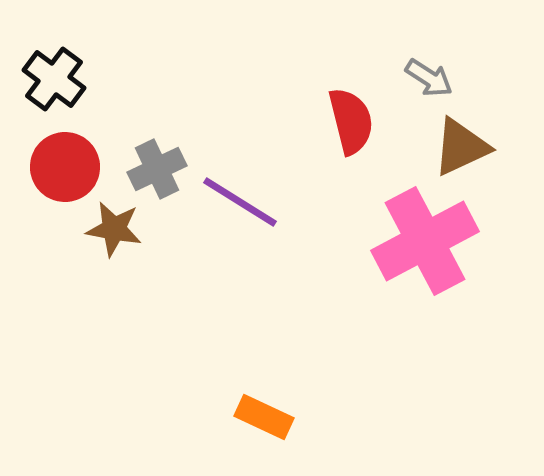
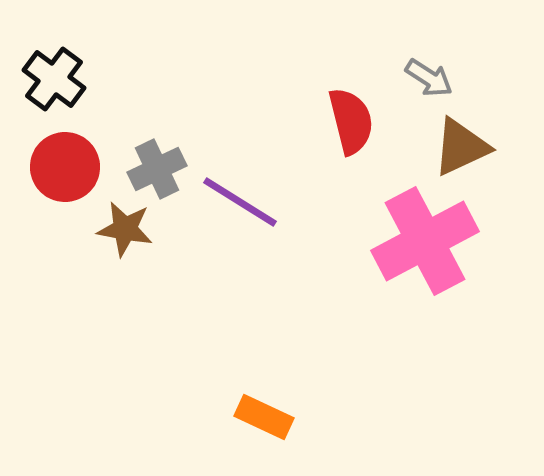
brown star: moved 11 px right
